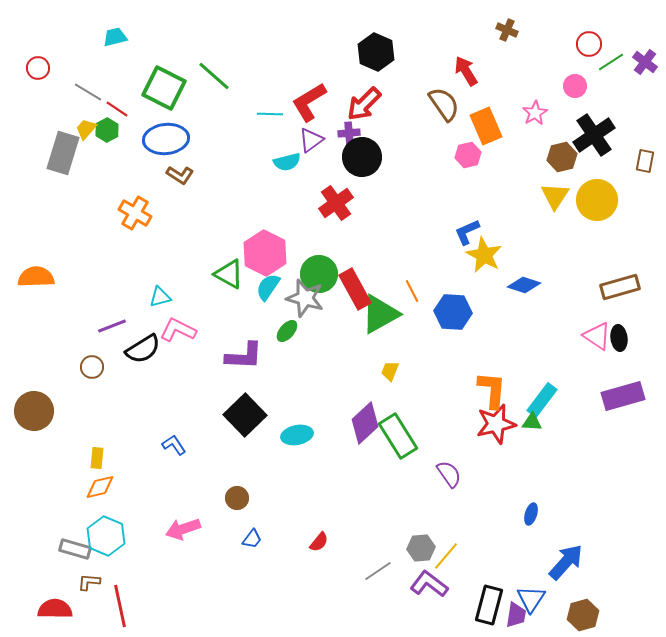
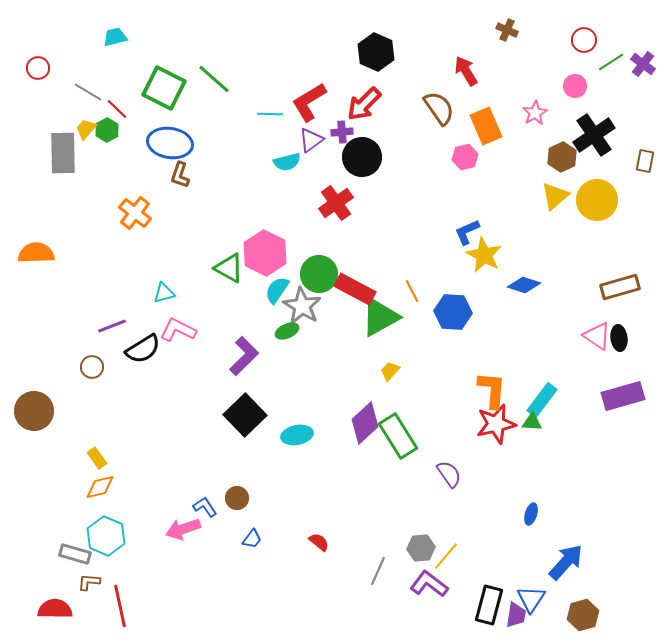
red circle at (589, 44): moved 5 px left, 4 px up
purple cross at (645, 62): moved 2 px left, 2 px down
green line at (214, 76): moved 3 px down
brown semicircle at (444, 104): moved 5 px left, 4 px down
red line at (117, 109): rotated 10 degrees clockwise
purple cross at (349, 133): moved 7 px left, 1 px up
blue ellipse at (166, 139): moved 4 px right, 4 px down; rotated 15 degrees clockwise
gray rectangle at (63, 153): rotated 18 degrees counterclockwise
pink hexagon at (468, 155): moved 3 px left, 2 px down
brown hexagon at (562, 157): rotated 12 degrees counterclockwise
brown L-shape at (180, 175): rotated 76 degrees clockwise
yellow triangle at (555, 196): rotated 16 degrees clockwise
orange cross at (135, 213): rotated 8 degrees clockwise
green triangle at (229, 274): moved 6 px up
orange semicircle at (36, 277): moved 24 px up
cyan semicircle at (268, 287): moved 9 px right, 3 px down
red rectangle at (355, 289): rotated 33 degrees counterclockwise
cyan triangle at (160, 297): moved 4 px right, 4 px up
gray star at (305, 298): moved 3 px left, 8 px down; rotated 15 degrees clockwise
green triangle at (380, 314): moved 3 px down
green ellipse at (287, 331): rotated 25 degrees clockwise
purple L-shape at (244, 356): rotated 48 degrees counterclockwise
yellow trapezoid at (390, 371): rotated 20 degrees clockwise
blue L-shape at (174, 445): moved 31 px right, 62 px down
yellow rectangle at (97, 458): rotated 40 degrees counterclockwise
red semicircle at (319, 542): rotated 90 degrees counterclockwise
gray rectangle at (75, 549): moved 5 px down
gray line at (378, 571): rotated 32 degrees counterclockwise
